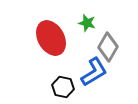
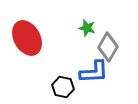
green star: moved 5 px down
red ellipse: moved 24 px left
blue L-shape: rotated 28 degrees clockwise
